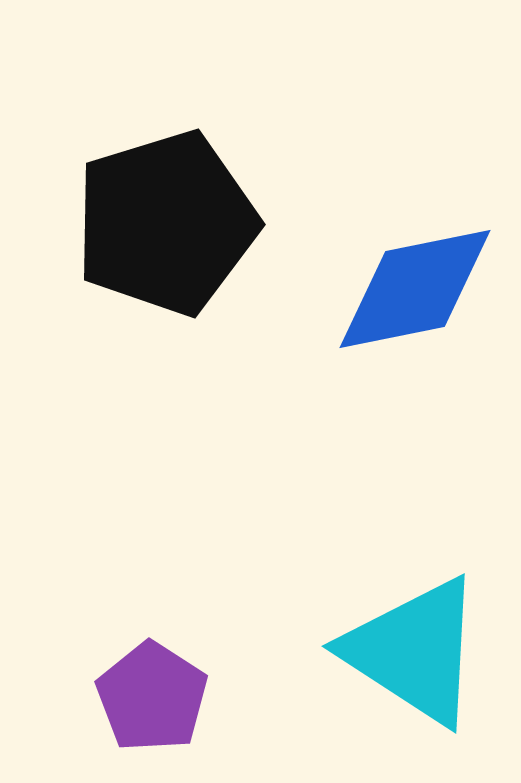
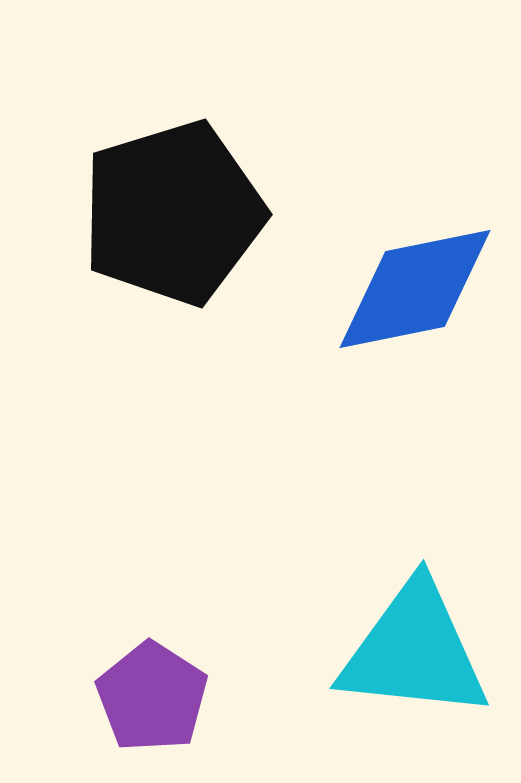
black pentagon: moved 7 px right, 10 px up
cyan triangle: rotated 27 degrees counterclockwise
